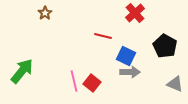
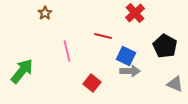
gray arrow: moved 1 px up
pink line: moved 7 px left, 30 px up
